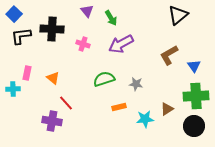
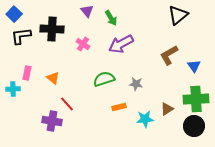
pink cross: rotated 16 degrees clockwise
green cross: moved 3 px down
red line: moved 1 px right, 1 px down
